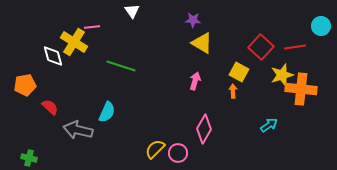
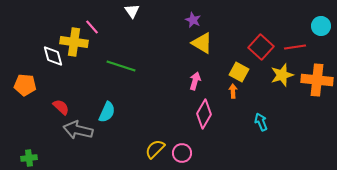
purple star: rotated 21 degrees clockwise
pink line: rotated 56 degrees clockwise
yellow cross: rotated 24 degrees counterclockwise
orange pentagon: rotated 15 degrees clockwise
orange cross: moved 16 px right, 9 px up
red semicircle: moved 11 px right
cyan arrow: moved 8 px left, 3 px up; rotated 78 degrees counterclockwise
pink diamond: moved 15 px up
pink circle: moved 4 px right
green cross: rotated 21 degrees counterclockwise
